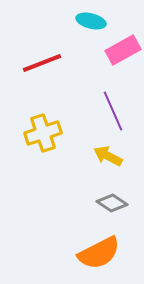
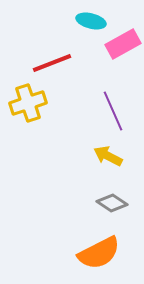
pink rectangle: moved 6 px up
red line: moved 10 px right
yellow cross: moved 15 px left, 30 px up
